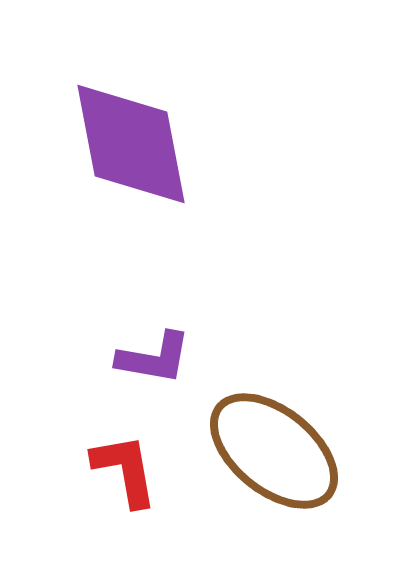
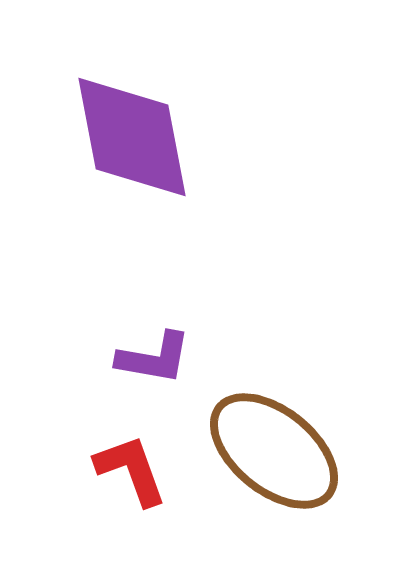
purple diamond: moved 1 px right, 7 px up
red L-shape: moved 6 px right; rotated 10 degrees counterclockwise
